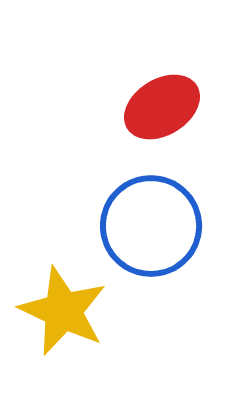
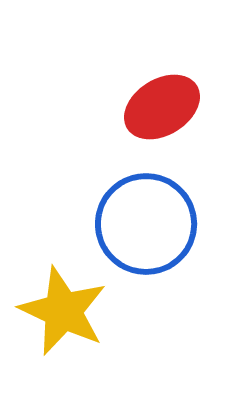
blue circle: moved 5 px left, 2 px up
